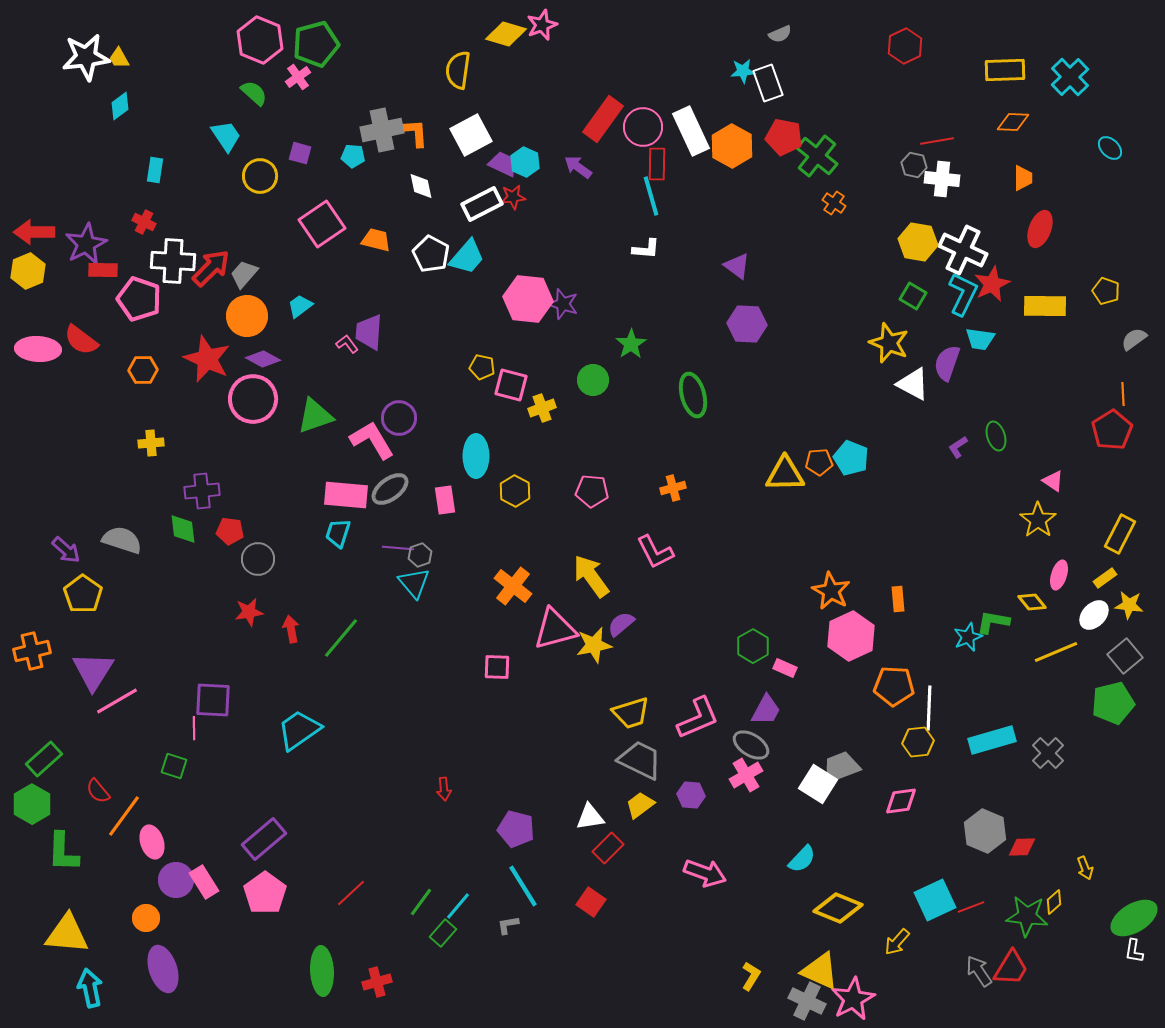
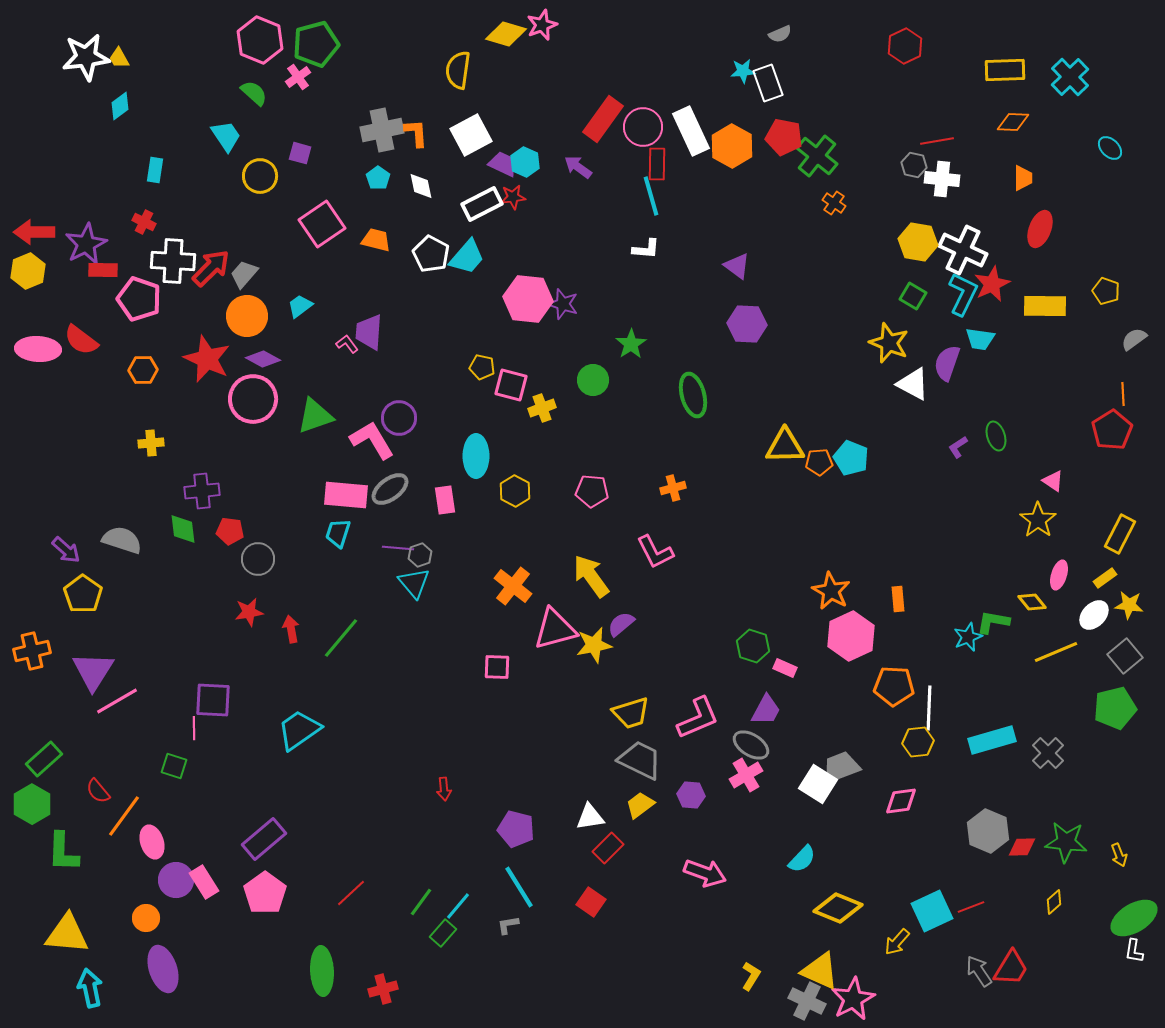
cyan pentagon at (353, 156): moved 25 px right, 22 px down; rotated 30 degrees clockwise
yellow triangle at (785, 474): moved 28 px up
green hexagon at (753, 646): rotated 12 degrees counterclockwise
green pentagon at (1113, 703): moved 2 px right, 5 px down
gray hexagon at (985, 831): moved 3 px right
yellow arrow at (1085, 868): moved 34 px right, 13 px up
cyan line at (523, 886): moved 4 px left, 1 px down
cyan square at (935, 900): moved 3 px left, 11 px down
green star at (1027, 916): moved 39 px right, 74 px up
red cross at (377, 982): moved 6 px right, 7 px down
